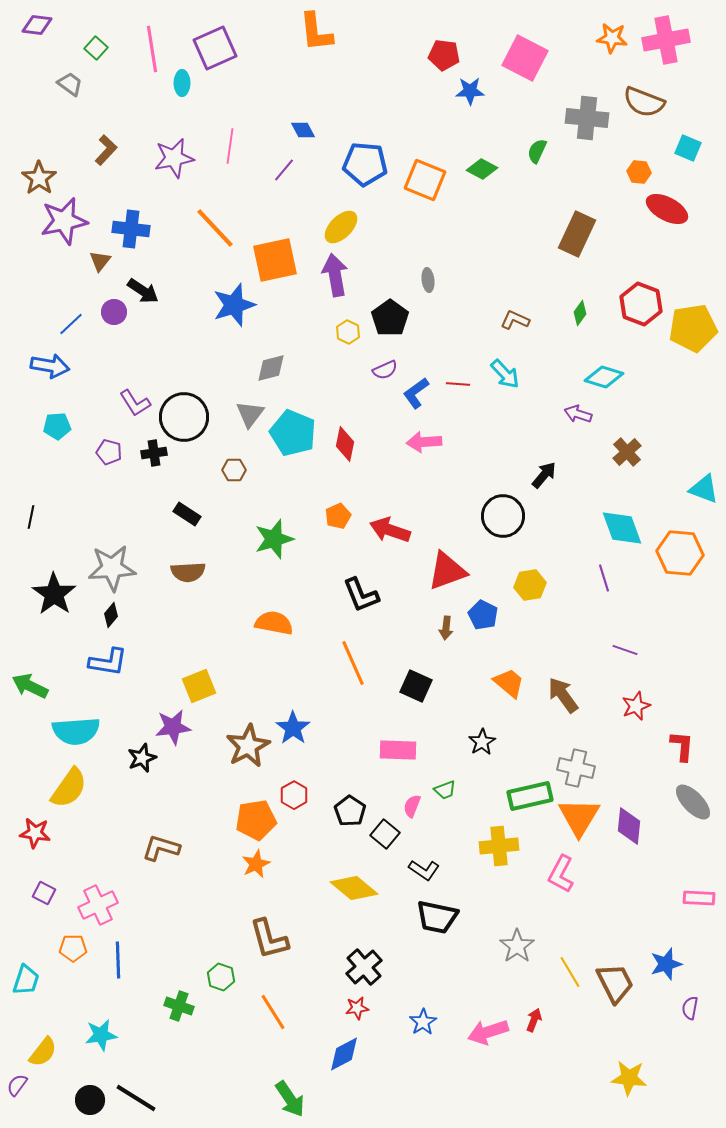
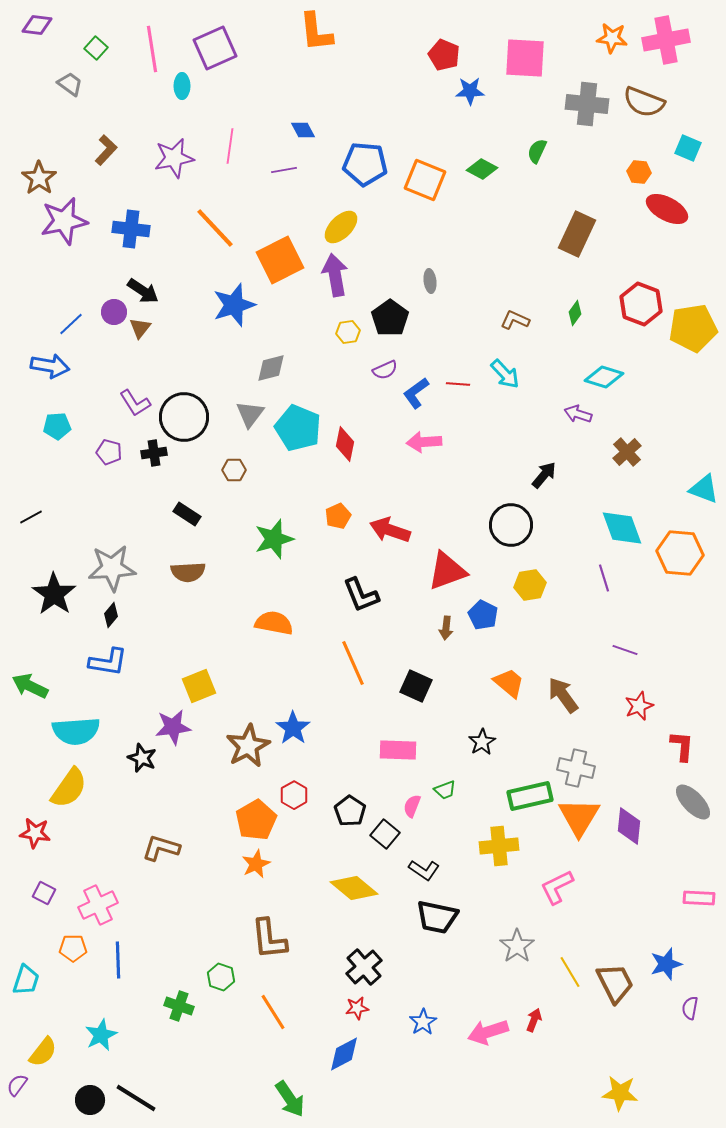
red pentagon at (444, 55): rotated 16 degrees clockwise
pink square at (525, 58): rotated 24 degrees counterclockwise
cyan ellipse at (182, 83): moved 3 px down
gray cross at (587, 118): moved 14 px up
purple line at (284, 170): rotated 40 degrees clockwise
orange square at (275, 260): moved 5 px right; rotated 15 degrees counterclockwise
brown triangle at (100, 261): moved 40 px right, 67 px down
gray ellipse at (428, 280): moved 2 px right, 1 px down
green diamond at (580, 313): moved 5 px left
yellow hexagon at (348, 332): rotated 25 degrees clockwise
cyan pentagon at (293, 433): moved 5 px right, 5 px up
black circle at (503, 516): moved 8 px right, 9 px down
black line at (31, 517): rotated 50 degrees clockwise
red star at (636, 706): moved 3 px right
black star at (142, 758): rotated 28 degrees counterclockwise
orange pentagon at (256, 820): rotated 21 degrees counterclockwise
pink L-shape at (561, 874): moved 4 px left, 13 px down; rotated 36 degrees clockwise
brown L-shape at (269, 939): rotated 9 degrees clockwise
cyan star at (101, 1035): rotated 16 degrees counterclockwise
yellow star at (629, 1078): moved 9 px left, 15 px down
